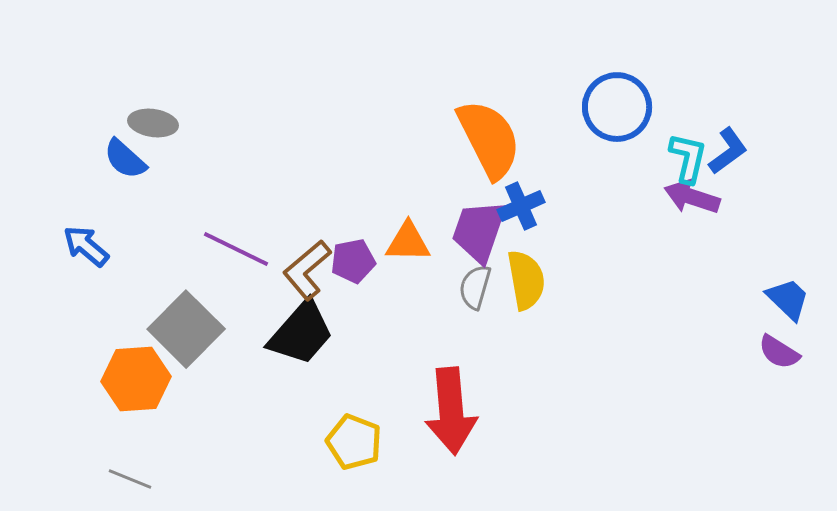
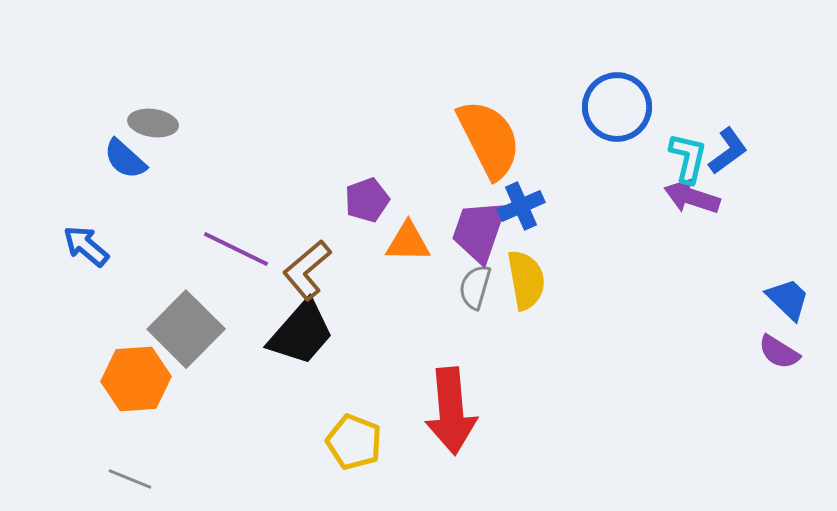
purple pentagon: moved 14 px right, 61 px up; rotated 9 degrees counterclockwise
